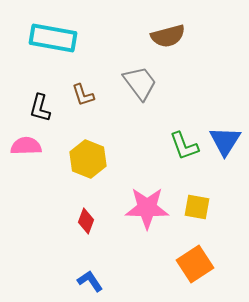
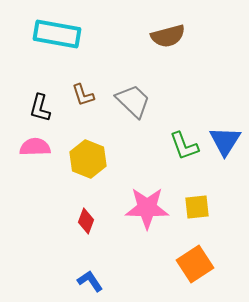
cyan rectangle: moved 4 px right, 4 px up
gray trapezoid: moved 7 px left, 18 px down; rotated 9 degrees counterclockwise
pink semicircle: moved 9 px right, 1 px down
yellow square: rotated 16 degrees counterclockwise
